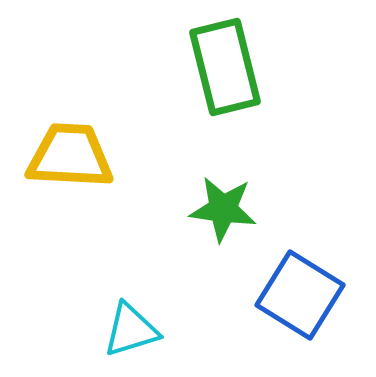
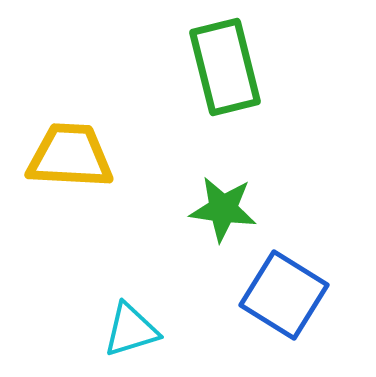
blue square: moved 16 px left
